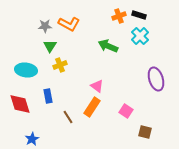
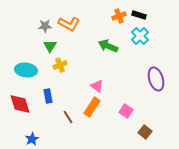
brown square: rotated 24 degrees clockwise
